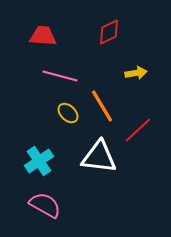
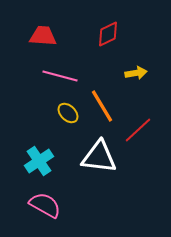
red diamond: moved 1 px left, 2 px down
